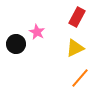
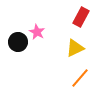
red rectangle: moved 4 px right
black circle: moved 2 px right, 2 px up
